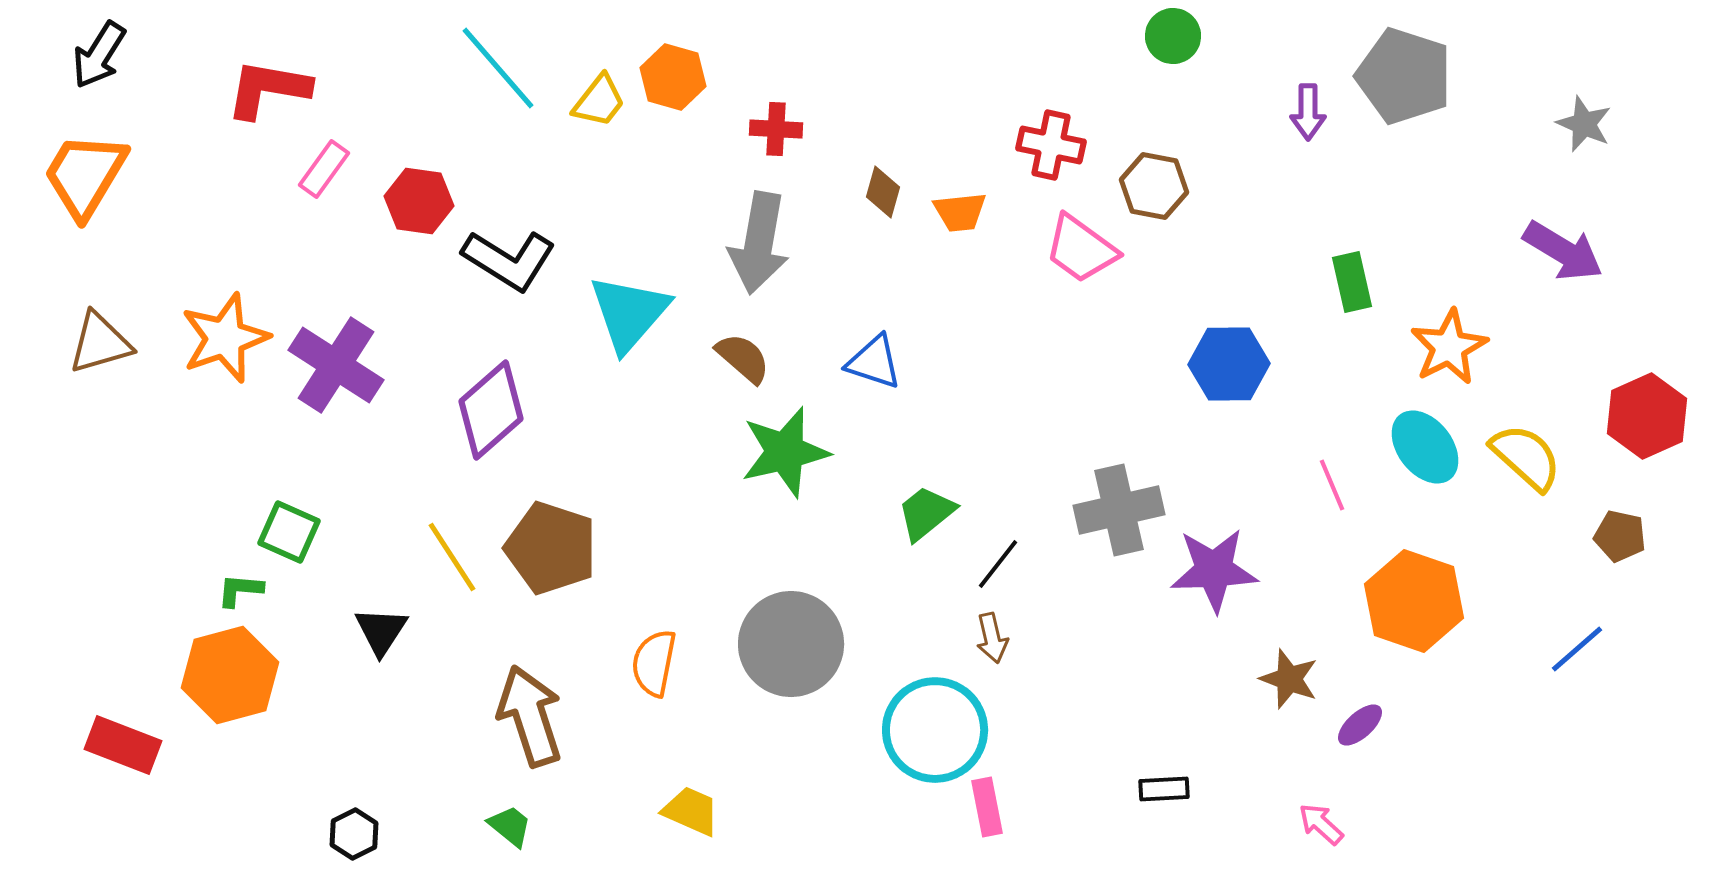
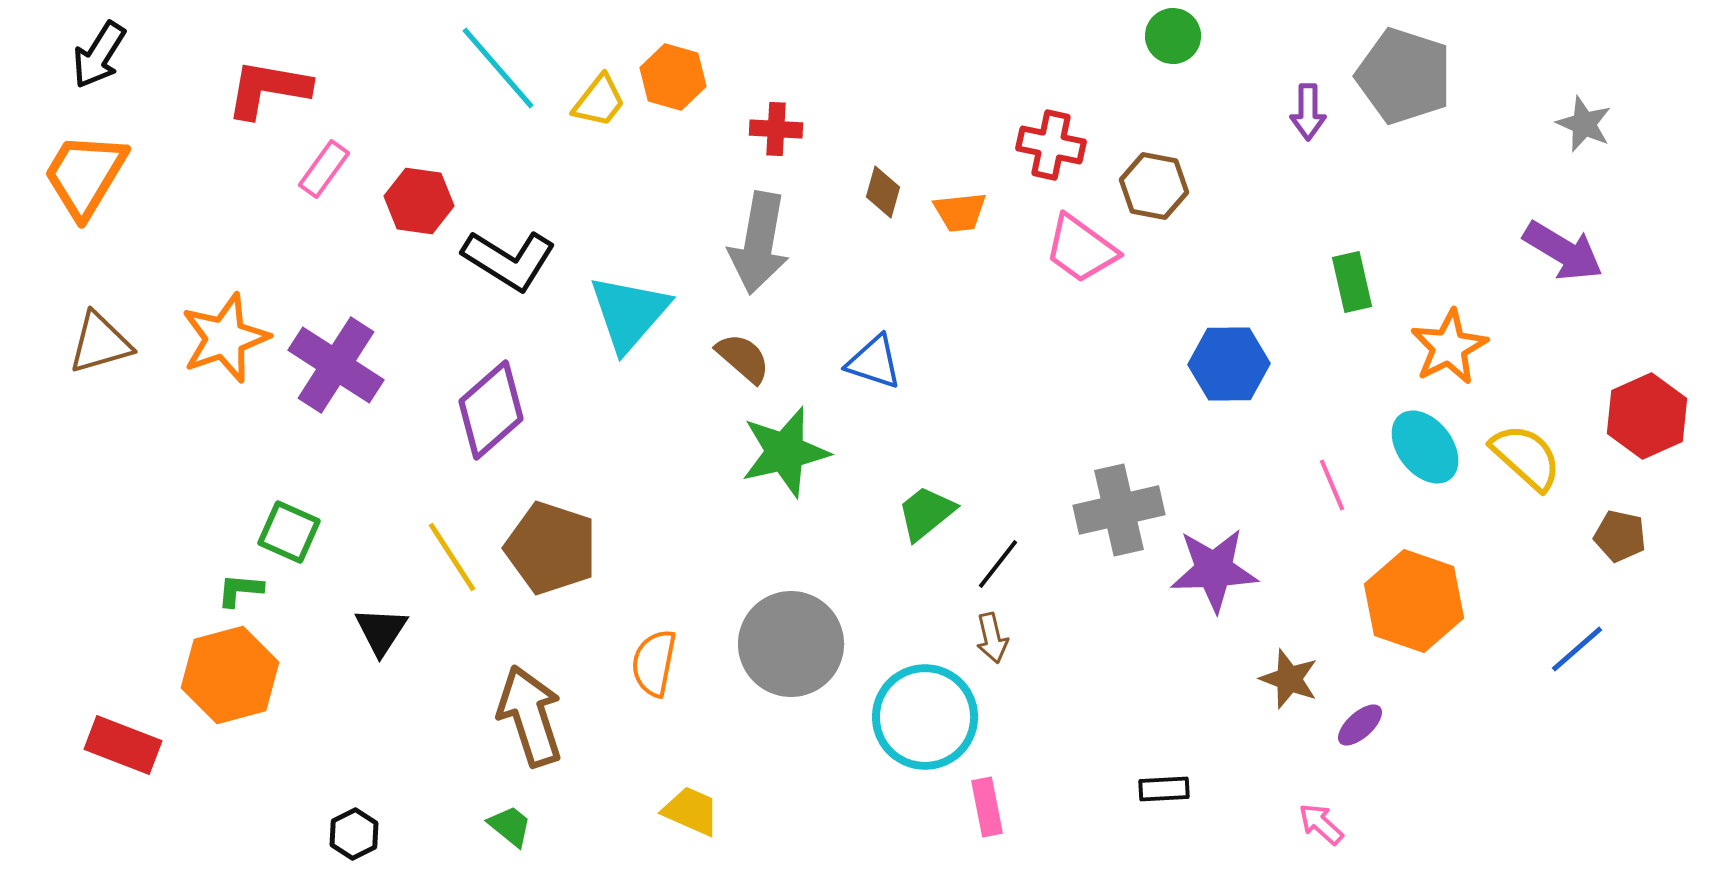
cyan circle at (935, 730): moved 10 px left, 13 px up
